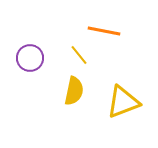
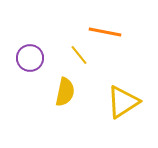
orange line: moved 1 px right, 1 px down
yellow semicircle: moved 9 px left, 1 px down
yellow triangle: rotated 12 degrees counterclockwise
